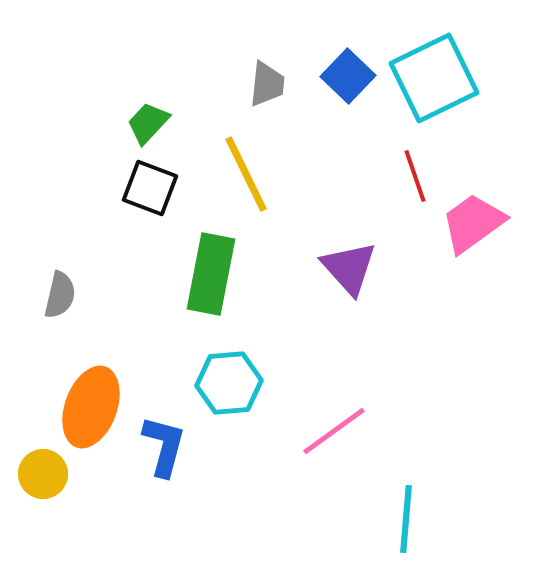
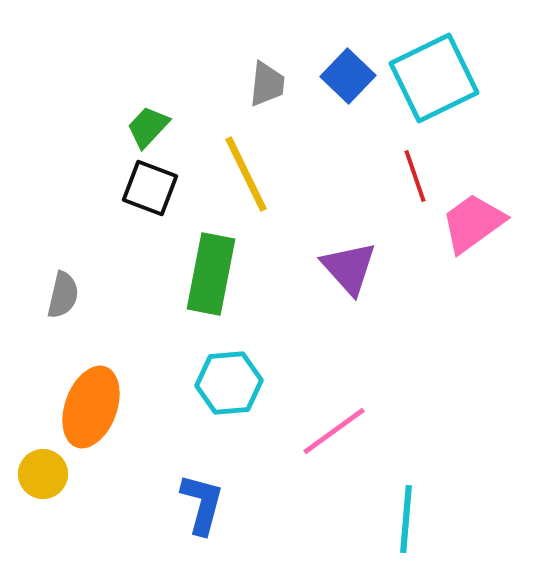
green trapezoid: moved 4 px down
gray semicircle: moved 3 px right
blue L-shape: moved 38 px right, 58 px down
